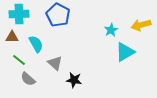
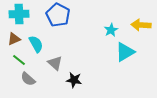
yellow arrow: rotated 18 degrees clockwise
brown triangle: moved 2 px right, 2 px down; rotated 24 degrees counterclockwise
